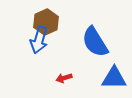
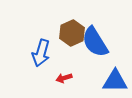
brown hexagon: moved 26 px right, 11 px down
blue arrow: moved 2 px right, 13 px down
blue triangle: moved 1 px right, 3 px down
